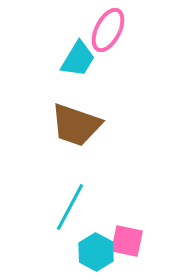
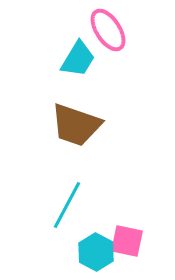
pink ellipse: rotated 60 degrees counterclockwise
cyan line: moved 3 px left, 2 px up
